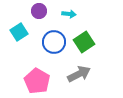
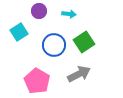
blue circle: moved 3 px down
